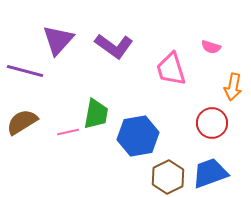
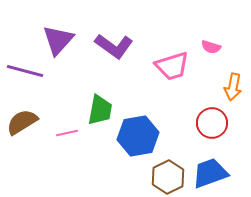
pink trapezoid: moved 1 px right, 3 px up; rotated 90 degrees counterclockwise
green trapezoid: moved 4 px right, 4 px up
pink line: moved 1 px left, 1 px down
